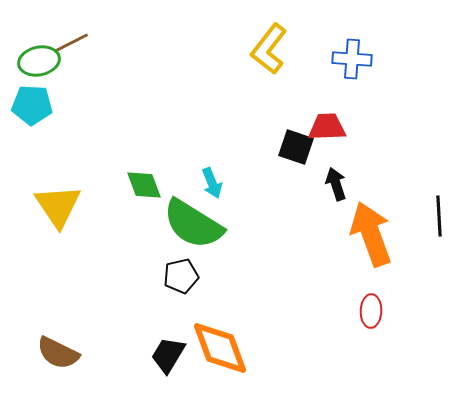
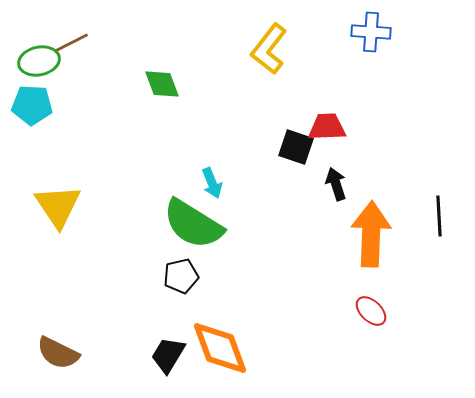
blue cross: moved 19 px right, 27 px up
green diamond: moved 18 px right, 101 px up
orange arrow: rotated 22 degrees clockwise
red ellipse: rotated 48 degrees counterclockwise
